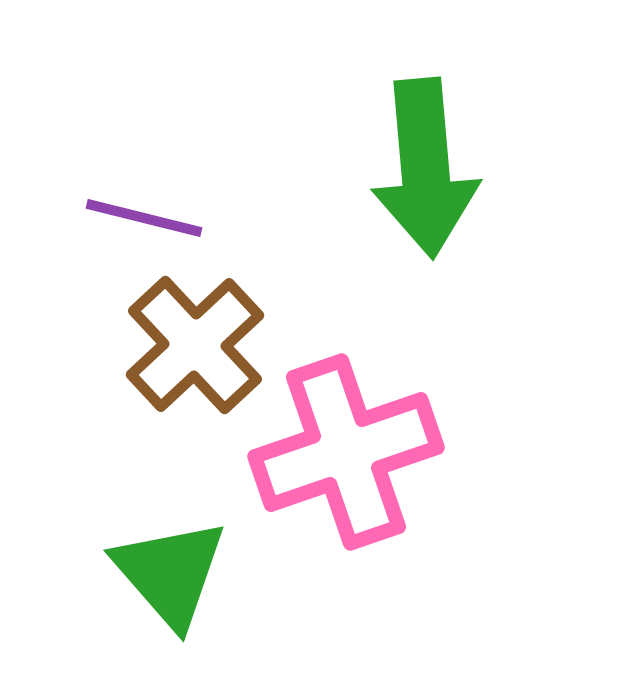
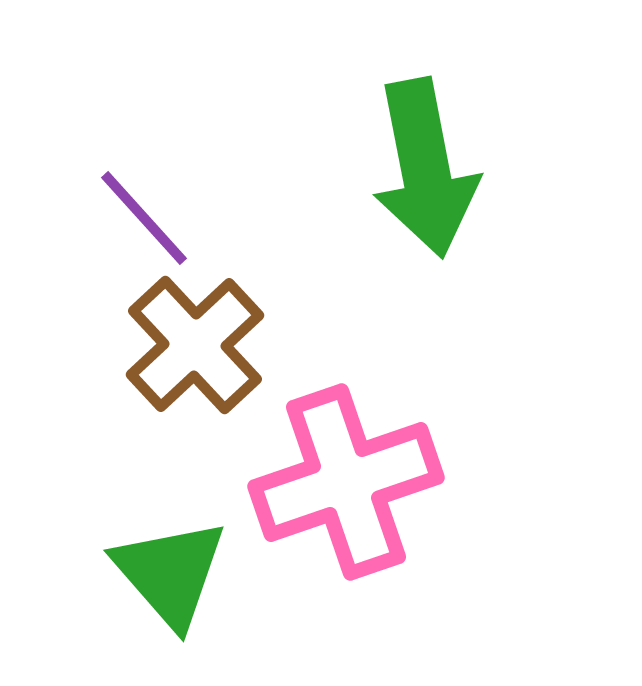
green arrow: rotated 6 degrees counterclockwise
purple line: rotated 34 degrees clockwise
pink cross: moved 30 px down
